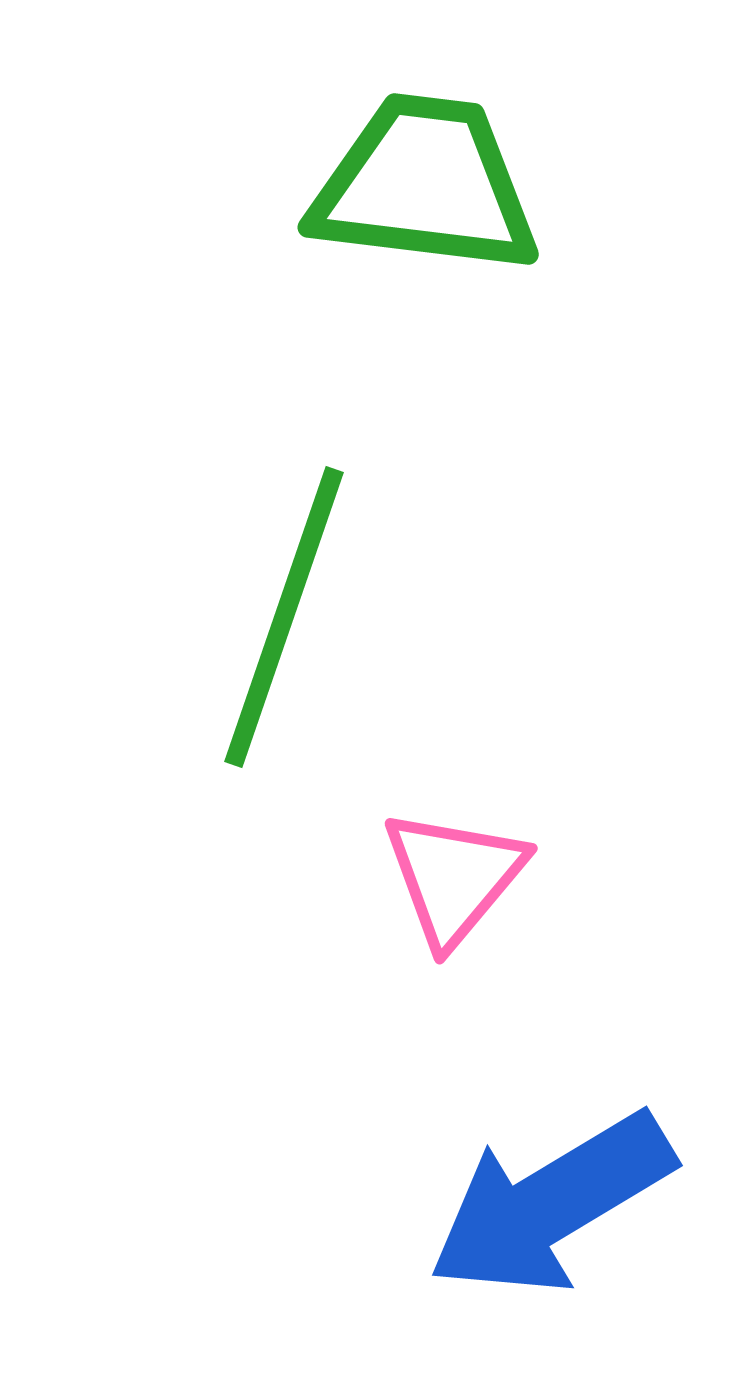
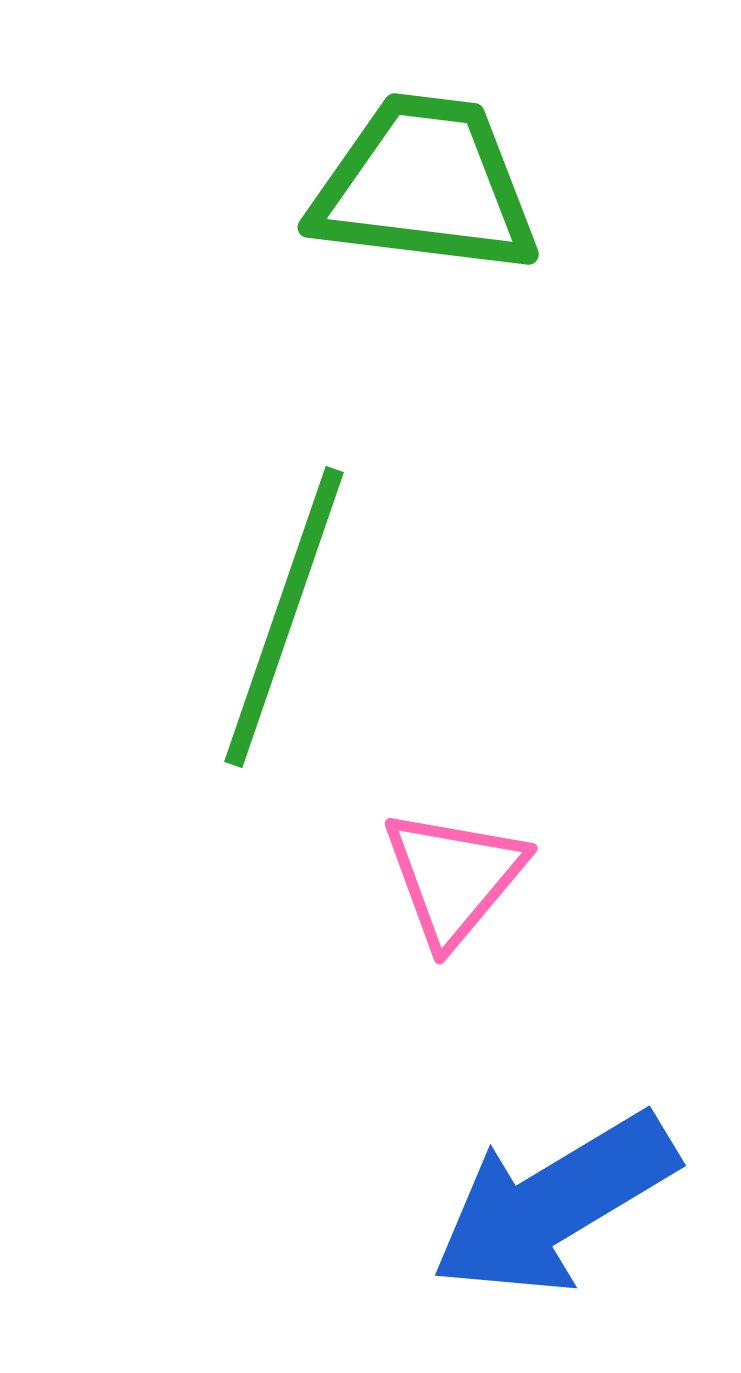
blue arrow: moved 3 px right
